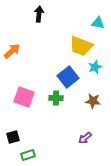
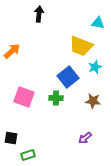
black square: moved 2 px left, 1 px down; rotated 24 degrees clockwise
